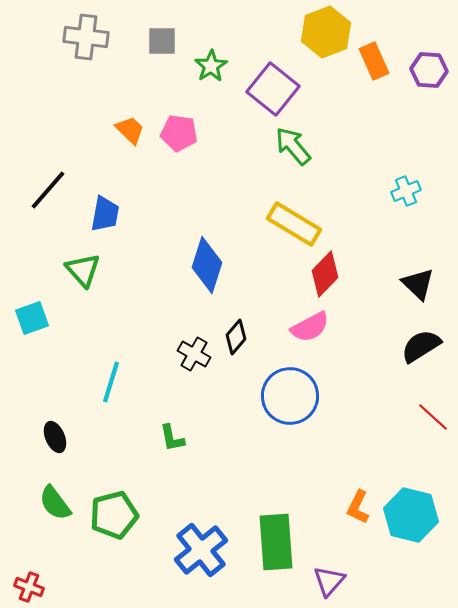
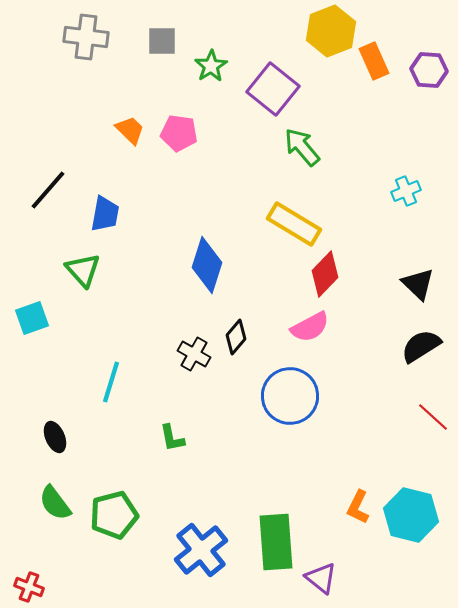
yellow hexagon: moved 5 px right, 1 px up
green arrow: moved 9 px right, 1 px down
purple triangle: moved 8 px left, 3 px up; rotated 32 degrees counterclockwise
